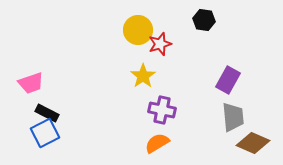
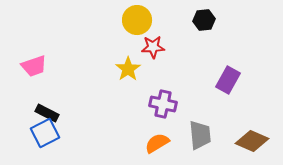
black hexagon: rotated 15 degrees counterclockwise
yellow circle: moved 1 px left, 10 px up
red star: moved 7 px left, 3 px down; rotated 15 degrees clockwise
yellow star: moved 15 px left, 7 px up
pink trapezoid: moved 3 px right, 17 px up
purple cross: moved 1 px right, 6 px up
gray trapezoid: moved 33 px left, 18 px down
brown diamond: moved 1 px left, 2 px up
